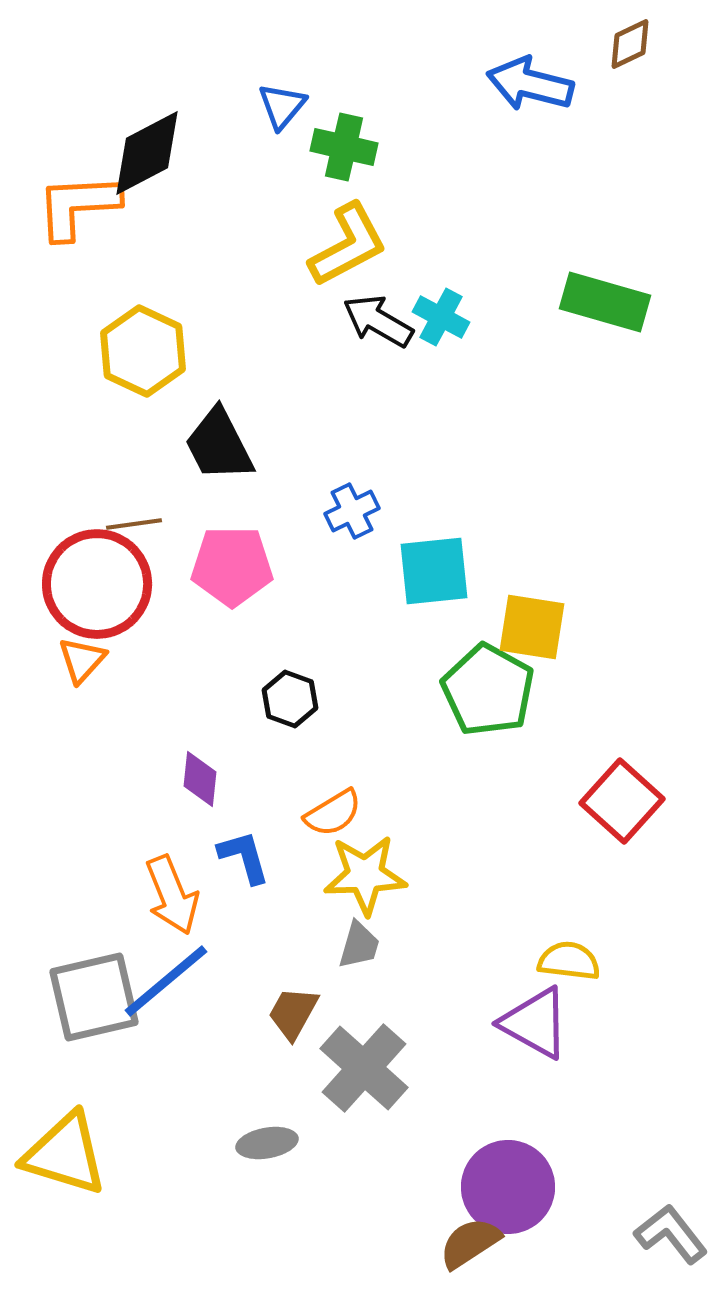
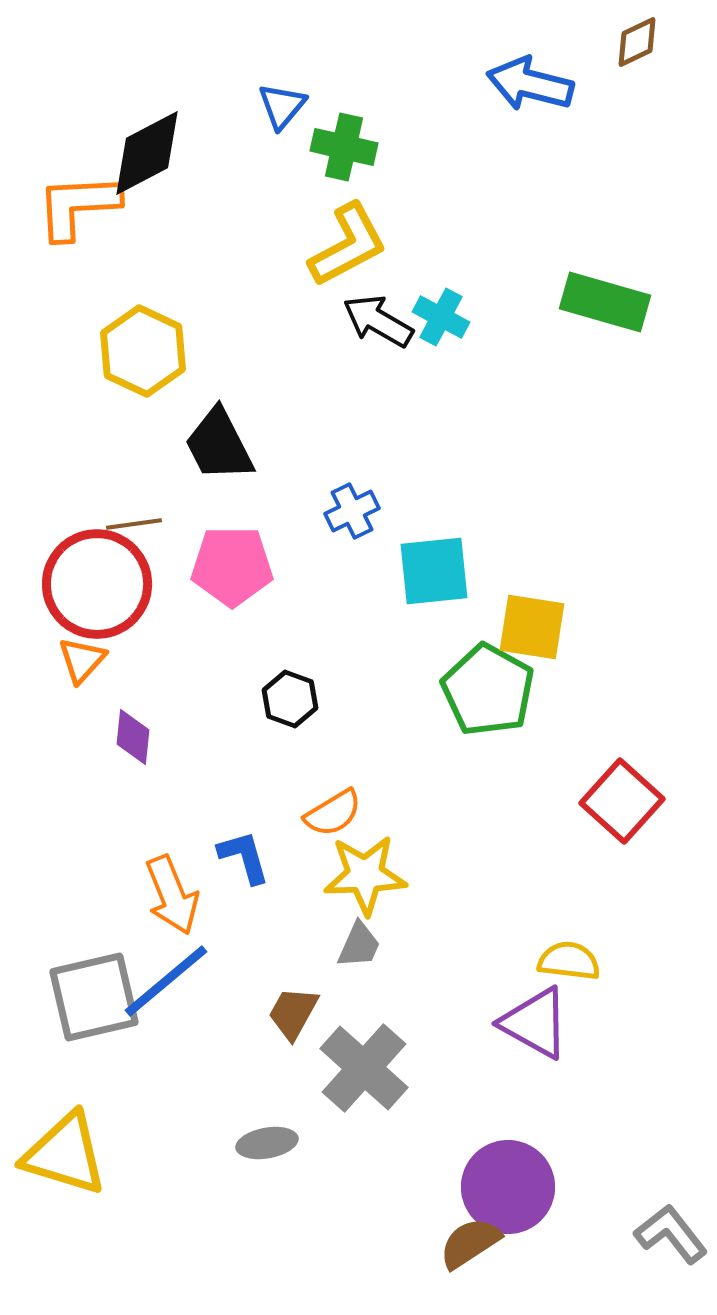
brown diamond: moved 7 px right, 2 px up
purple diamond: moved 67 px left, 42 px up
gray trapezoid: rotated 8 degrees clockwise
